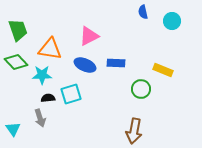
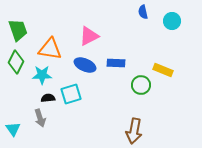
green diamond: rotated 70 degrees clockwise
green circle: moved 4 px up
